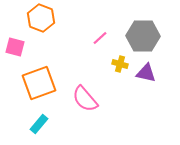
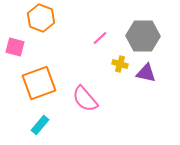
cyan rectangle: moved 1 px right, 1 px down
